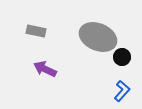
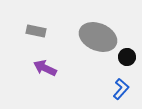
black circle: moved 5 px right
purple arrow: moved 1 px up
blue L-shape: moved 1 px left, 2 px up
